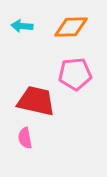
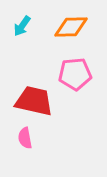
cyan arrow: rotated 60 degrees counterclockwise
red trapezoid: moved 2 px left
